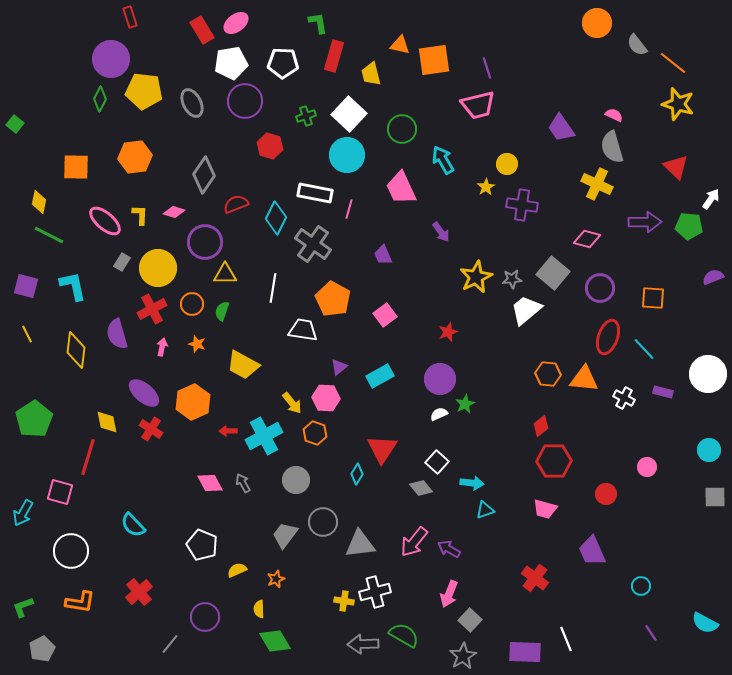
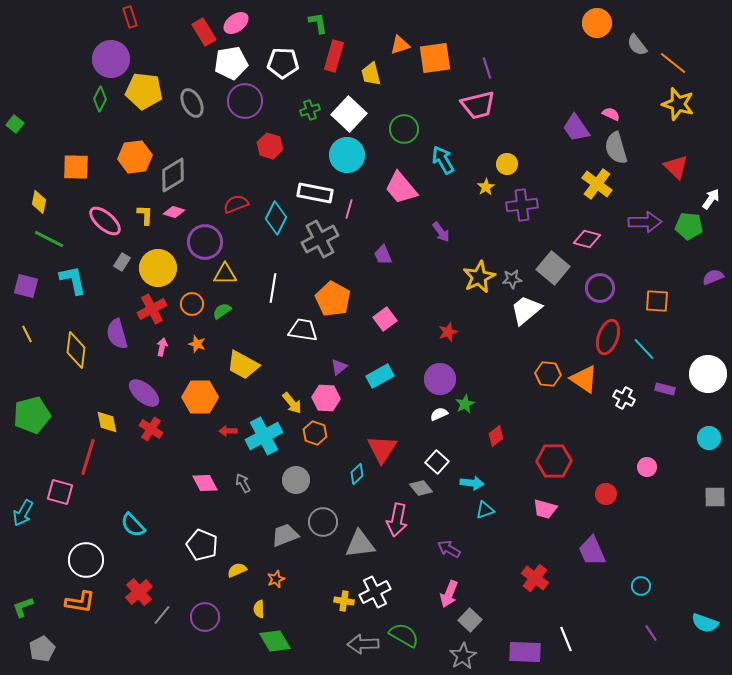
red rectangle at (202, 30): moved 2 px right, 2 px down
orange triangle at (400, 45): rotated 30 degrees counterclockwise
orange square at (434, 60): moved 1 px right, 2 px up
pink semicircle at (614, 115): moved 3 px left, 1 px up
green cross at (306, 116): moved 4 px right, 6 px up
purple trapezoid at (561, 128): moved 15 px right
green circle at (402, 129): moved 2 px right
gray semicircle at (612, 147): moved 4 px right, 1 px down
gray diamond at (204, 175): moved 31 px left; rotated 24 degrees clockwise
yellow cross at (597, 184): rotated 12 degrees clockwise
pink trapezoid at (401, 188): rotated 15 degrees counterclockwise
purple cross at (522, 205): rotated 16 degrees counterclockwise
yellow L-shape at (140, 215): moved 5 px right
green line at (49, 235): moved 4 px down
gray cross at (313, 244): moved 7 px right, 5 px up; rotated 27 degrees clockwise
gray square at (553, 273): moved 5 px up
yellow star at (476, 277): moved 3 px right
cyan L-shape at (73, 286): moved 6 px up
orange square at (653, 298): moved 4 px right, 3 px down
green semicircle at (222, 311): rotated 36 degrees clockwise
pink square at (385, 315): moved 4 px down
orange triangle at (584, 379): rotated 28 degrees clockwise
purple rectangle at (663, 392): moved 2 px right, 3 px up
orange hexagon at (193, 402): moved 7 px right, 5 px up; rotated 24 degrees clockwise
green pentagon at (34, 419): moved 2 px left, 4 px up; rotated 18 degrees clockwise
red diamond at (541, 426): moved 45 px left, 10 px down
cyan circle at (709, 450): moved 12 px up
cyan diamond at (357, 474): rotated 15 degrees clockwise
pink diamond at (210, 483): moved 5 px left
gray trapezoid at (285, 535): rotated 32 degrees clockwise
pink arrow at (414, 542): moved 17 px left, 22 px up; rotated 28 degrees counterclockwise
white circle at (71, 551): moved 15 px right, 9 px down
white cross at (375, 592): rotated 12 degrees counterclockwise
cyan semicircle at (705, 623): rotated 8 degrees counterclockwise
gray line at (170, 644): moved 8 px left, 29 px up
